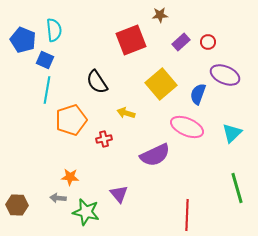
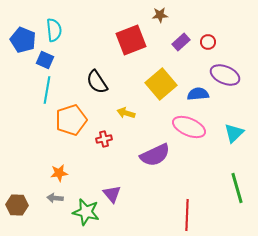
blue semicircle: rotated 65 degrees clockwise
pink ellipse: moved 2 px right
cyan triangle: moved 2 px right
orange star: moved 11 px left, 4 px up; rotated 12 degrees counterclockwise
purple triangle: moved 7 px left
gray arrow: moved 3 px left
